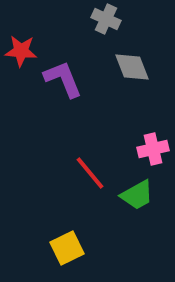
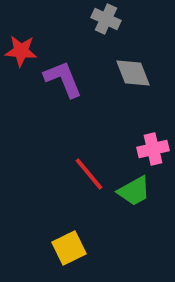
gray diamond: moved 1 px right, 6 px down
red line: moved 1 px left, 1 px down
green trapezoid: moved 3 px left, 4 px up
yellow square: moved 2 px right
